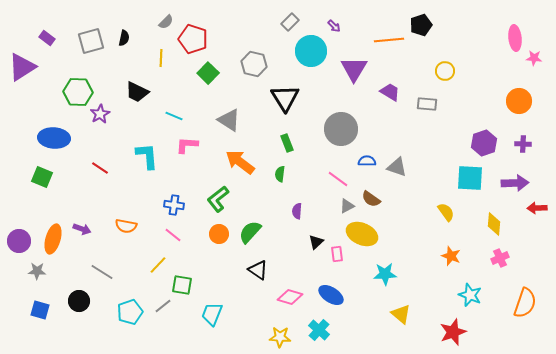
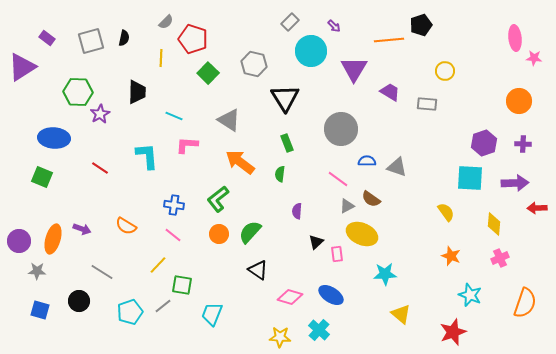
black trapezoid at (137, 92): rotated 115 degrees counterclockwise
orange semicircle at (126, 226): rotated 20 degrees clockwise
